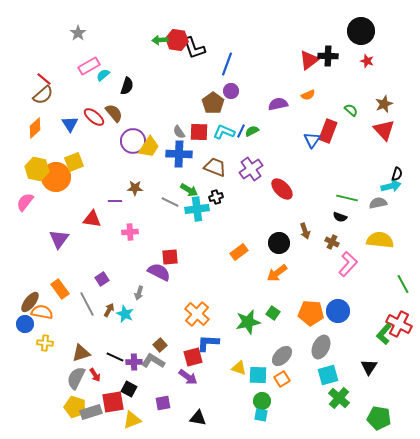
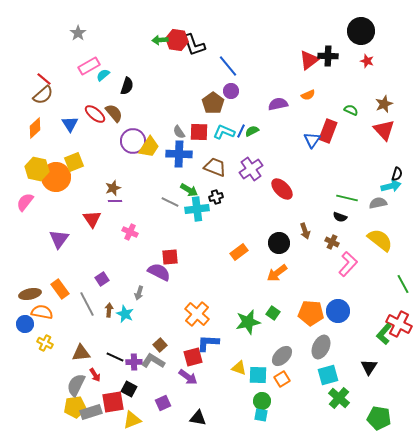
black L-shape at (194, 48): moved 3 px up
blue line at (227, 64): moved 1 px right, 2 px down; rotated 60 degrees counterclockwise
green semicircle at (351, 110): rotated 16 degrees counterclockwise
red ellipse at (94, 117): moved 1 px right, 3 px up
brown star at (135, 188): moved 22 px left; rotated 21 degrees counterclockwise
red triangle at (92, 219): rotated 48 degrees clockwise
pink cross at (130, 232): rotated 28 degrees clockwise
yellow semicircle at (380, 240): rotated 32 degrees clockwise
brown ellipse at (30, 302): moved 8 px up; rotated 40 degrees clockwise
brown arrow at (109, 310): rotated 24 degrees counterclockwise
yellow cross at (45, 343): rotated 21 degrees clockwise
brown triangle at (81, 353): rotated 12 degrees clockwise
gray semicircle at (76, 378): moved 7 px down
purple square at (163, 403): rotated 14 degrees counterclockwise
yellow pentagon at (75, 407): rotated 25 degrees counterclockwise
